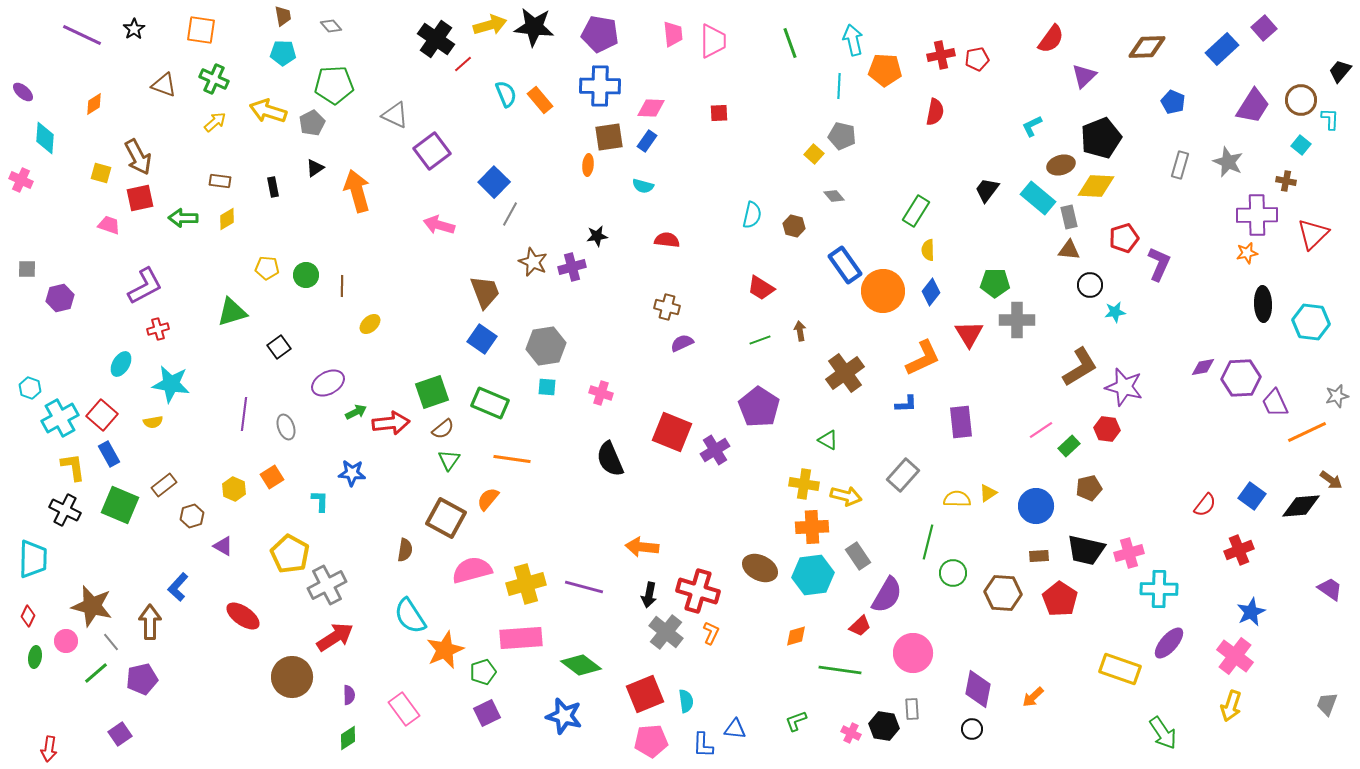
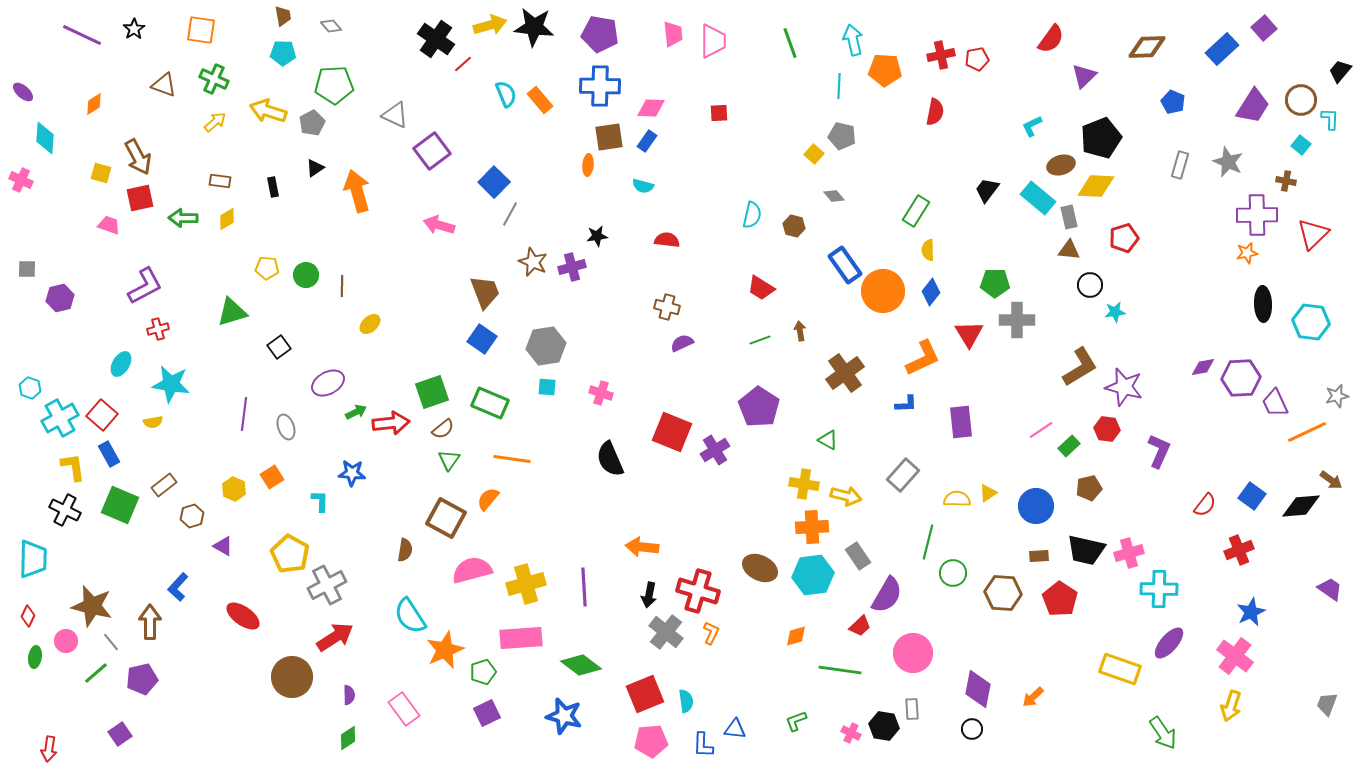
purple L-shape at (1159, 264): moved 187 px down
purple line at (584, 587): rotated 72 degrees clockwise
